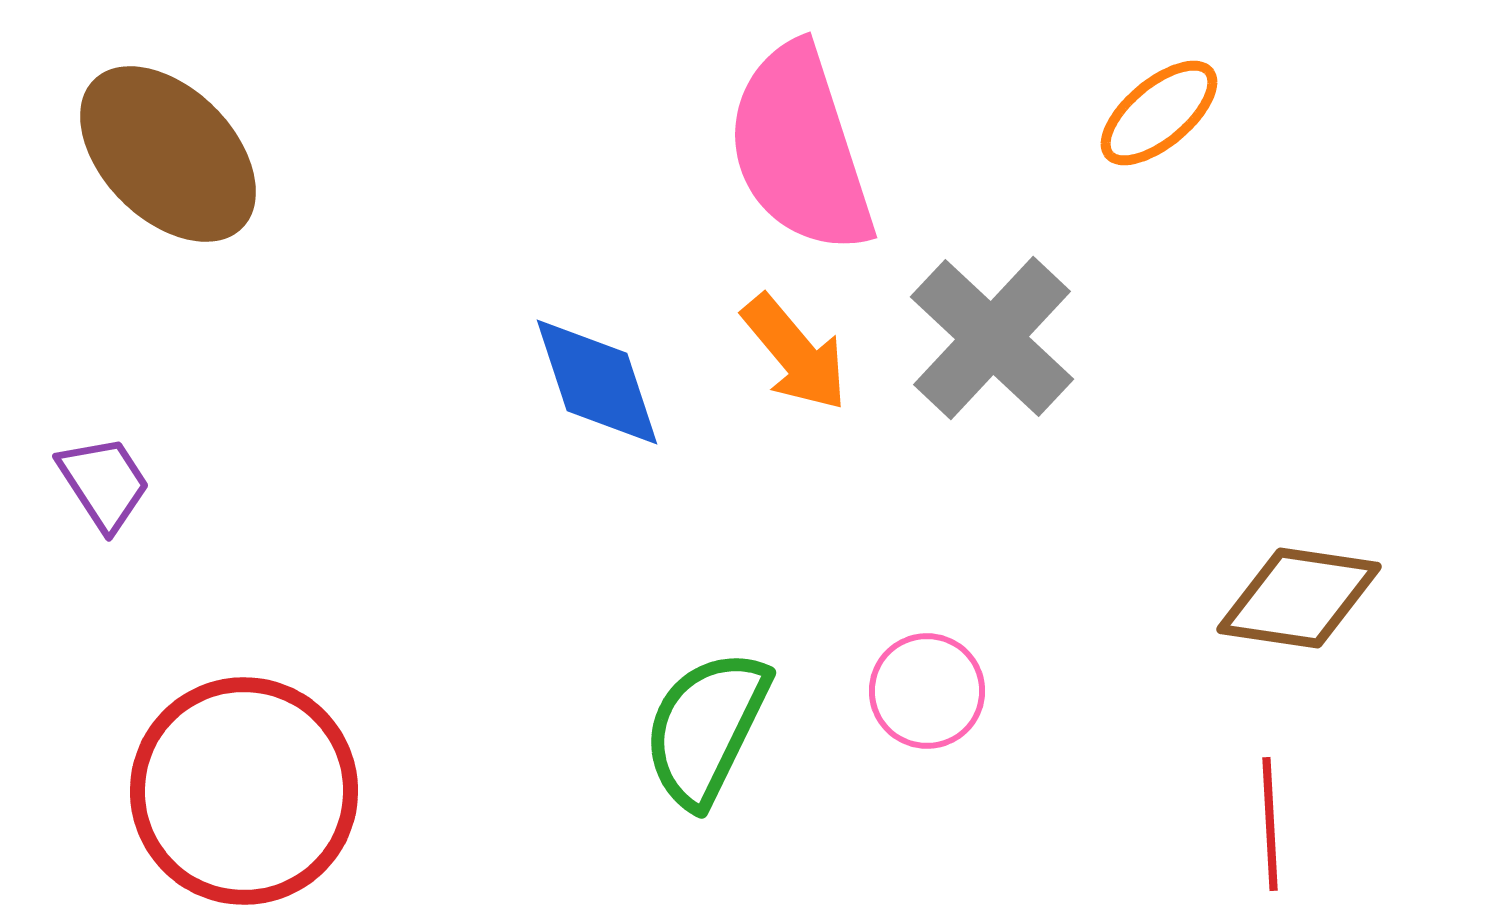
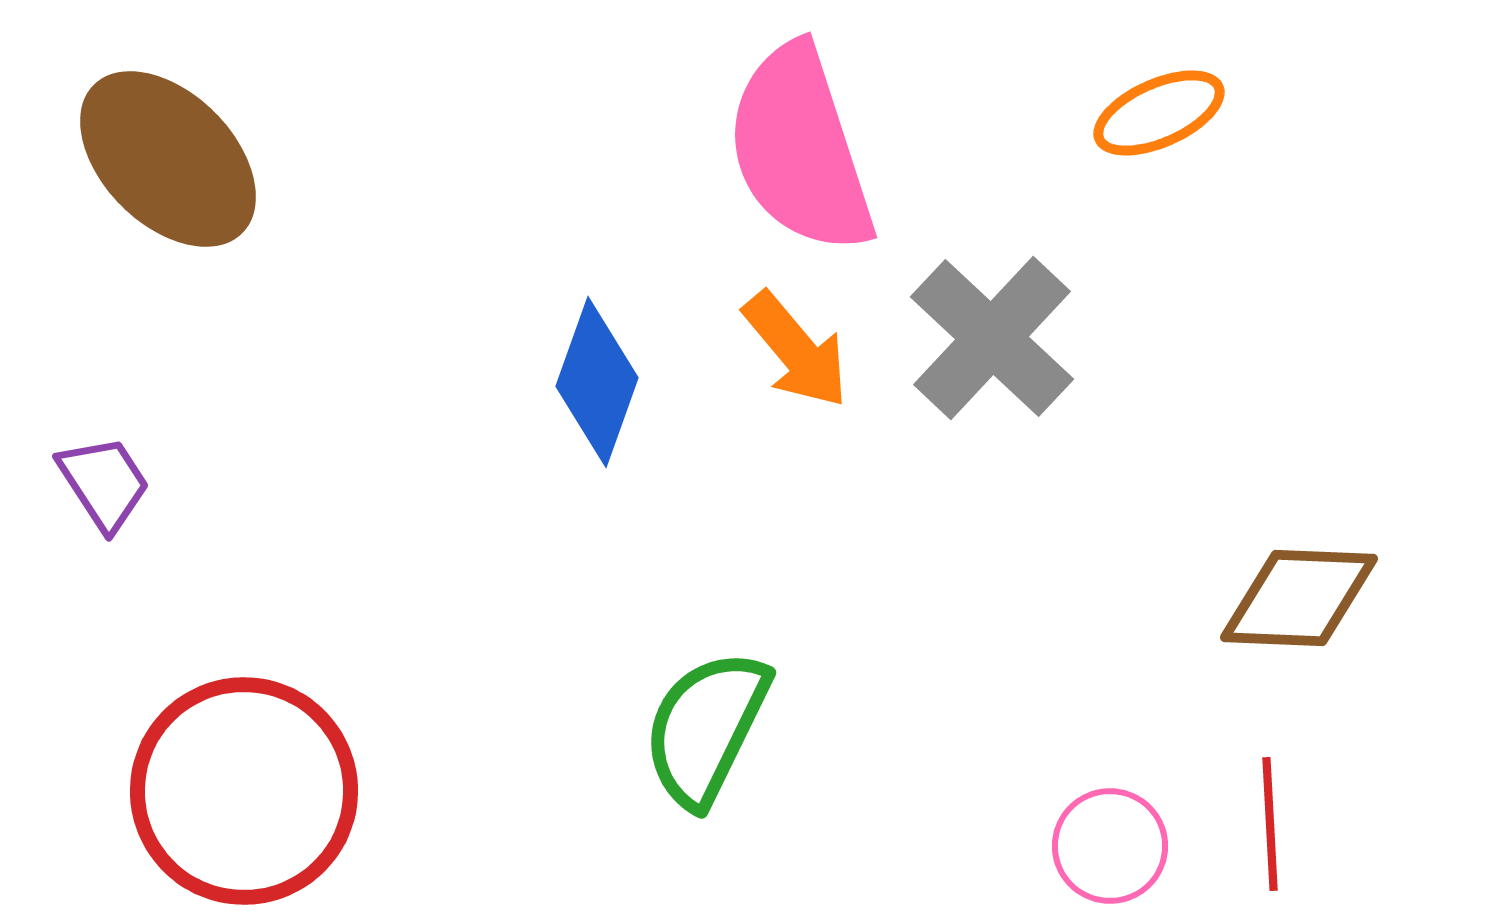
orange ellipse: rotated 16 degrees clockwise
brown ellipse: moved 5 px down
orange arrow: moved 1 px right, 3 px up
blue diamond: rotated 38 degrees clockwise
brown diamond: rotated 6 degrees counterclockwise
pink circle: moved 183 px right, 155 px down
